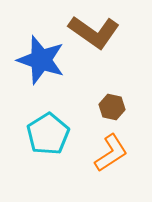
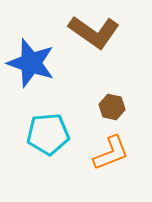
blue star: moved 10 px left, 3 px down
cyan pentagon: rotated 27 degrees clockwise
orange L-shape: rotated 12 degrees clockwise
